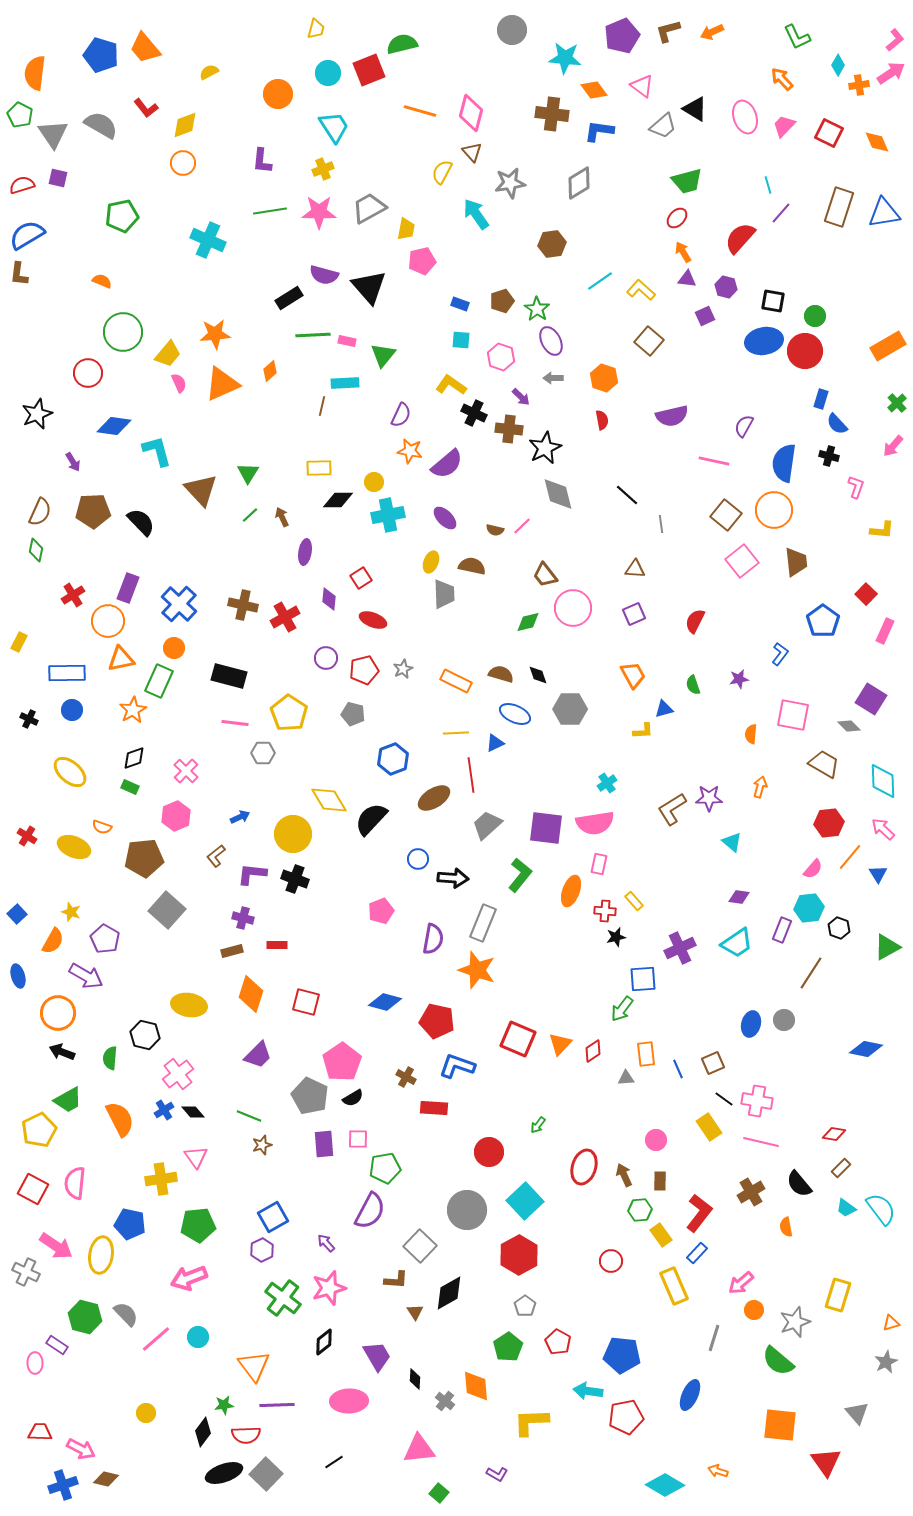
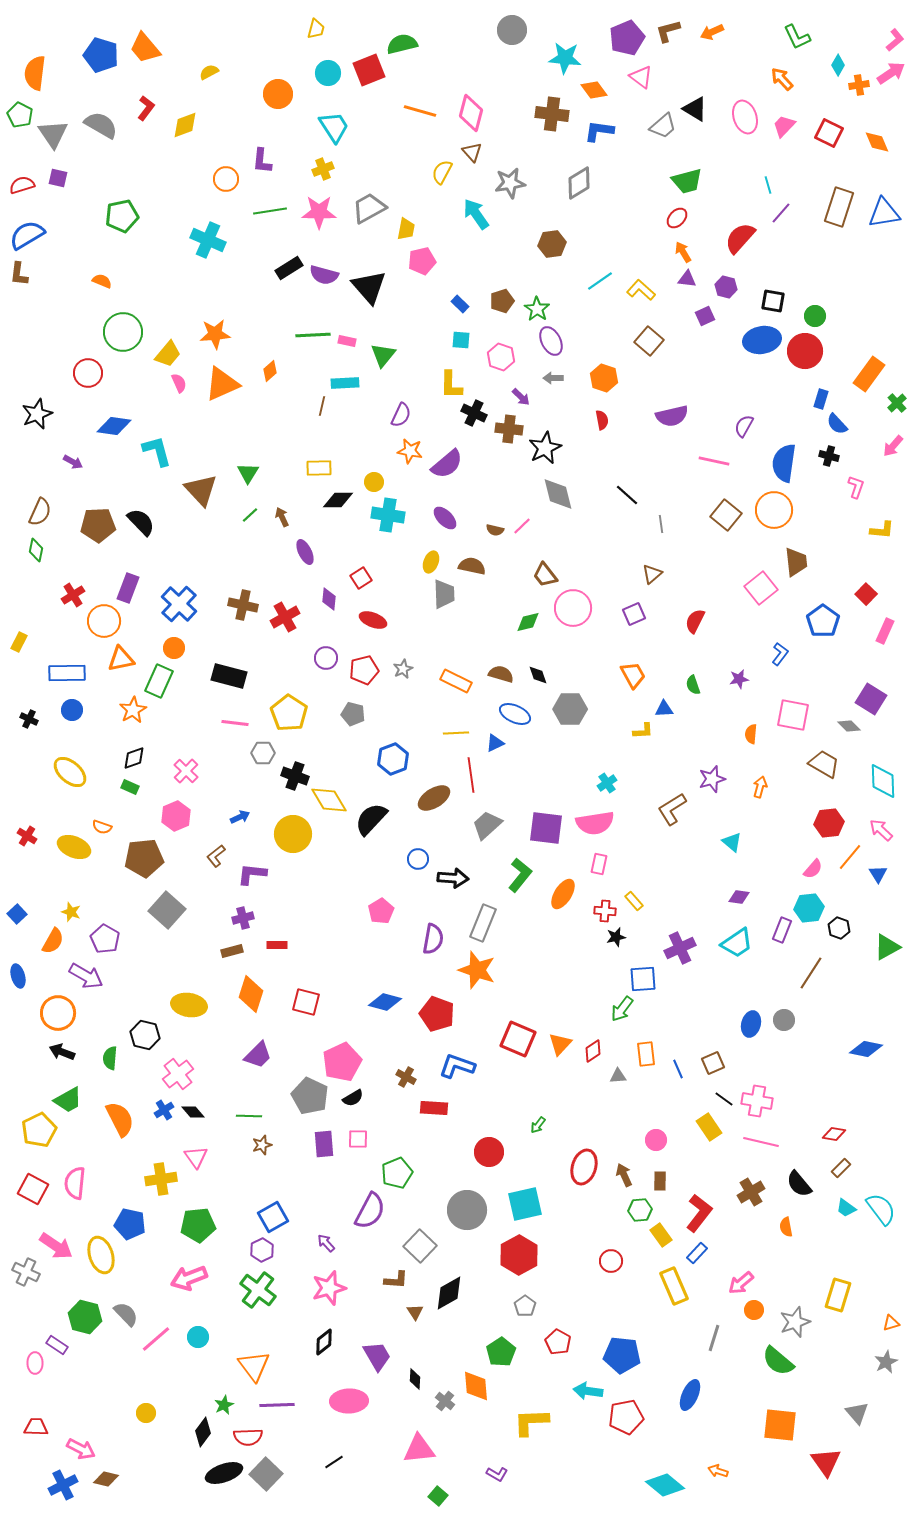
purple pentagon at (622, 36): moved 5 px right, 2 px down
pink triangle at (642, 86): moved 1 px left, 9 px up
red L-shape at (146, 108): rotated 105 degrees counterclockwise
orange circle at (183, 163): moved 43 px right, 16 px down
black rectangle at (289, 298): moved 30 px up
blue rectangle at (460, 304): rotated 24 degrees clockwise
blue ellipse at (764, 341): moved 2 px left, 1 px up
orange rectangle at (888, 346): moved 19 px left, 28 px down; rotated 24 degrees counterclockwise
yellow L-shape at (451, 385): rotated 124 degrees counterclockwise
purple arrow at (73, 462): rotated 30 degrees counterclockwise
brown pentagon at (93, 511): moved 5 px right, 14 px down
cyan cross at (388, 515): rotated 20 degrees clockwise
purple ellipse at (305, 552): rotated 35 degrees counterclockwise
pink square at (742, 561): moved 19 px right, 27 px down
brown triangle at (635, 569): moved 17 px right, 5 px down; rotated 45 degrees counterclockwise
orange circle at (108, 621): moved 4 px left
blue triangle at (664, 709): rotated 12 degrees clockwise
purple star at (709, 798): moved 3 px right, 19 px up; rotated 16 degrees counterclockwise
pink arrow at (883, 829): moved 2 px left, 1 px down
black cross at (295, 879): moved 103 px up
orange ellipse at (571, 891): moved 8 px left, 3 px down; rotated 12 degrees clockwise
pink pentagon at (381, 911): rotated 10 degrees counterclockwise
purple cross at (243, 918): rotated 30 degrees counterclockwise
red pentagon at (437, 1021): moved 7 px up; rotated 8 degrees clockwise
pink pentagon at (342, 1062): rotated 9 degrees clockwise
gray triangle at (626, 1078): moved 8 px left, 2 px up
green line at (249, 1116): rotated 20 degrees counterclockwise
green pentagon at (385, 1168): moved 12 px right, 5 px down; rotated 12 degrees counterclockwise
cyan square at (525, 1201): moved 3 px down; rotated 30 degrees clockwise
yellow ellipse at (101, 1255): rotated 27 degrees counterclockwise
green cross at (283, 1298): moved 25 px left, 8 px up
green pentagon at (508, 1347): moved 7 px left, 5 px down
green star at (224, 1405): rotated 18 degrees counterclockwise
red trapezoid at (40, 1432): moved 4 px left, 5 px up
red semicircle at (246, 1435): moved 2 px right, 2 px down
blue cross at (63, 1485): rotated 8 degrees counterclockwise
cyan diamond at (665, 1485): rotated 9 degrees clockwise
green square at (439, 1493): moved 1 px left, 3 px down
